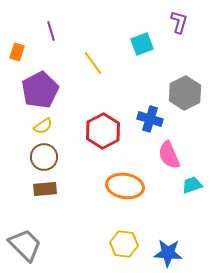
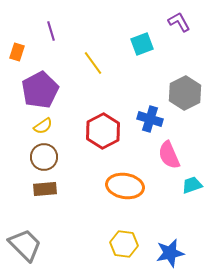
purple L-shape: rotated 45 degrees counterclockwise
blue star: moved 2 px right; rotated 16 degrees counterclockwise
